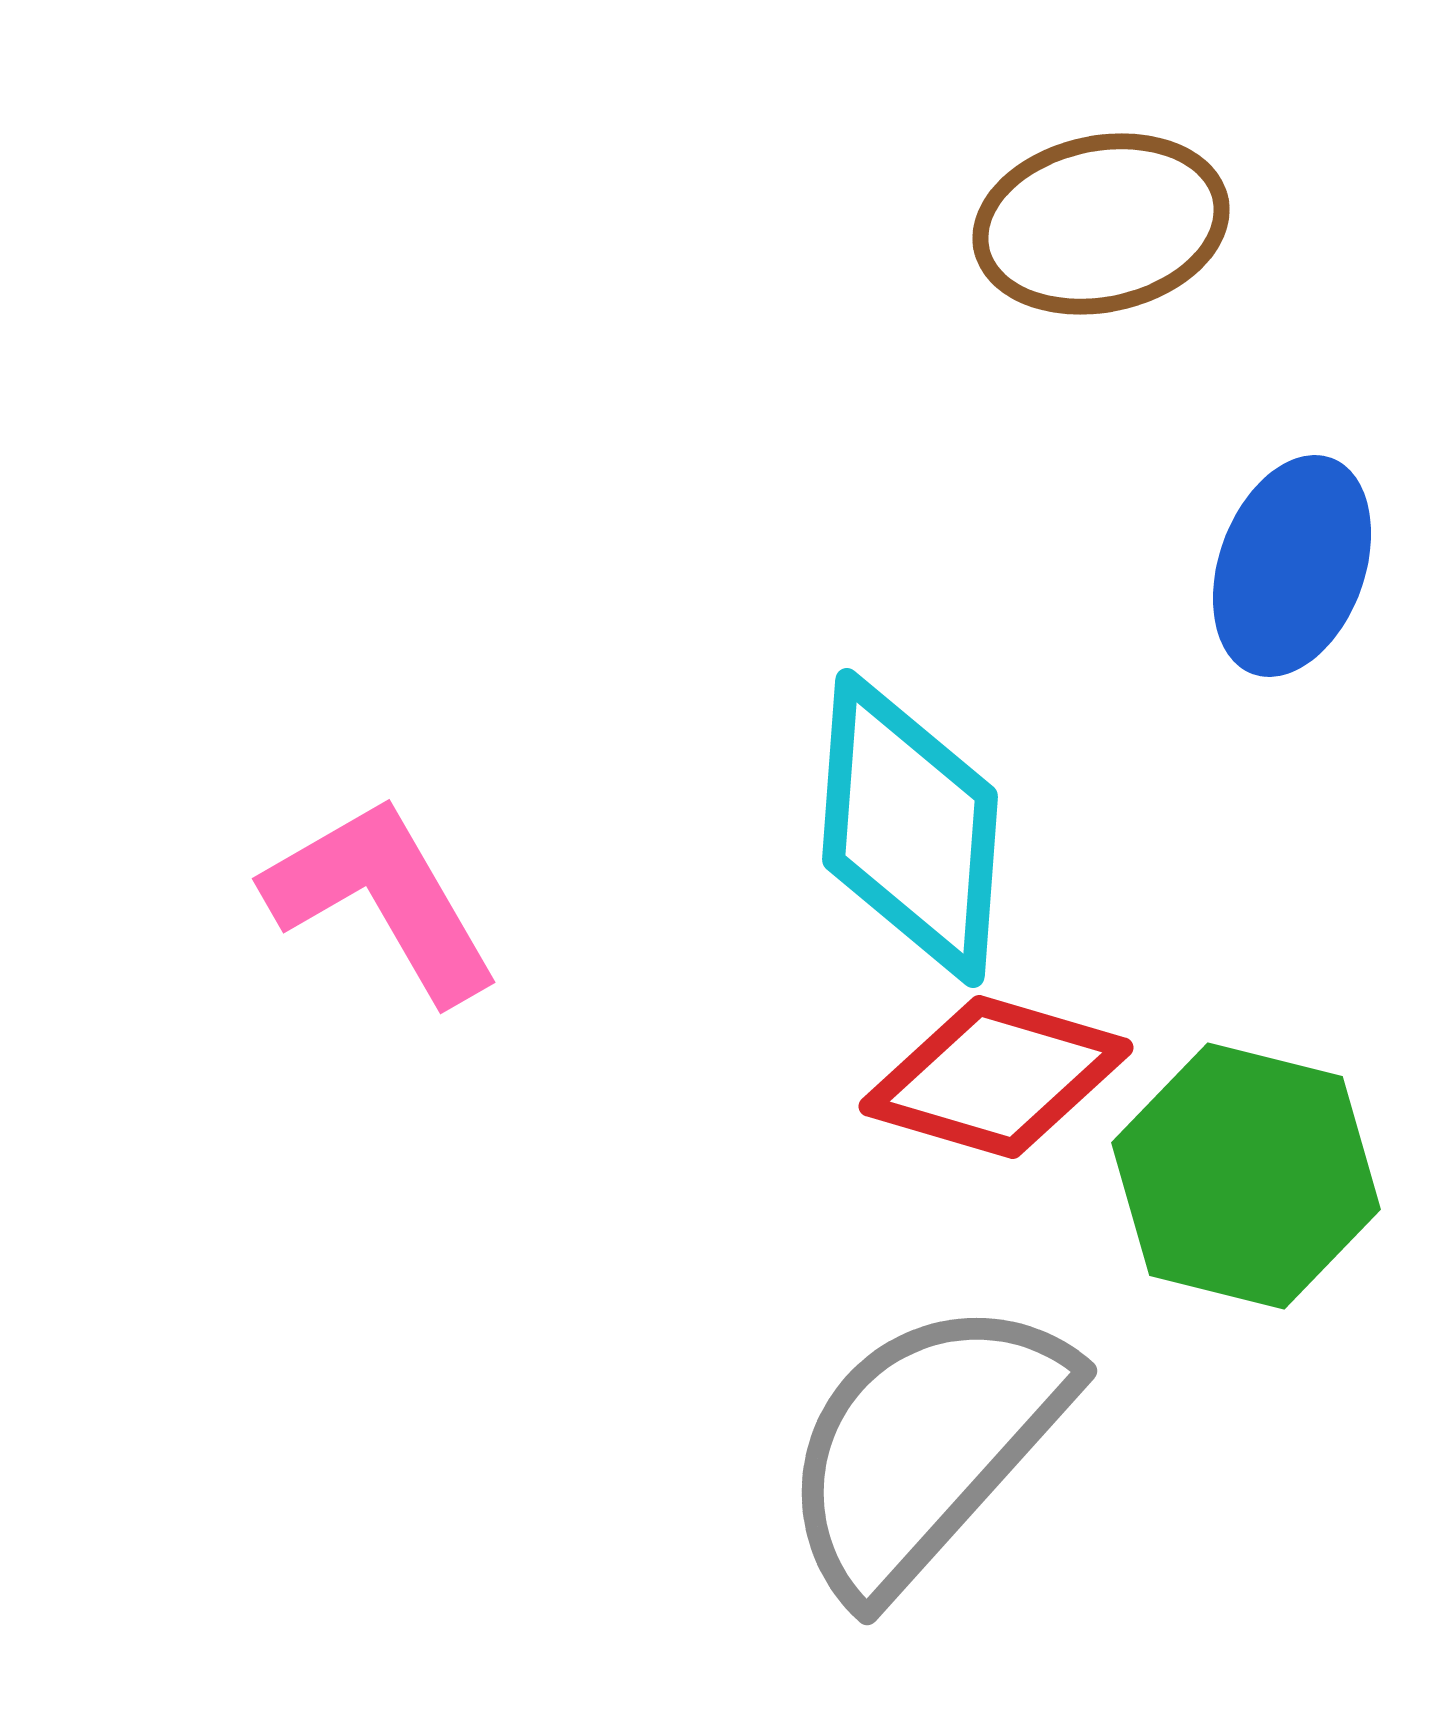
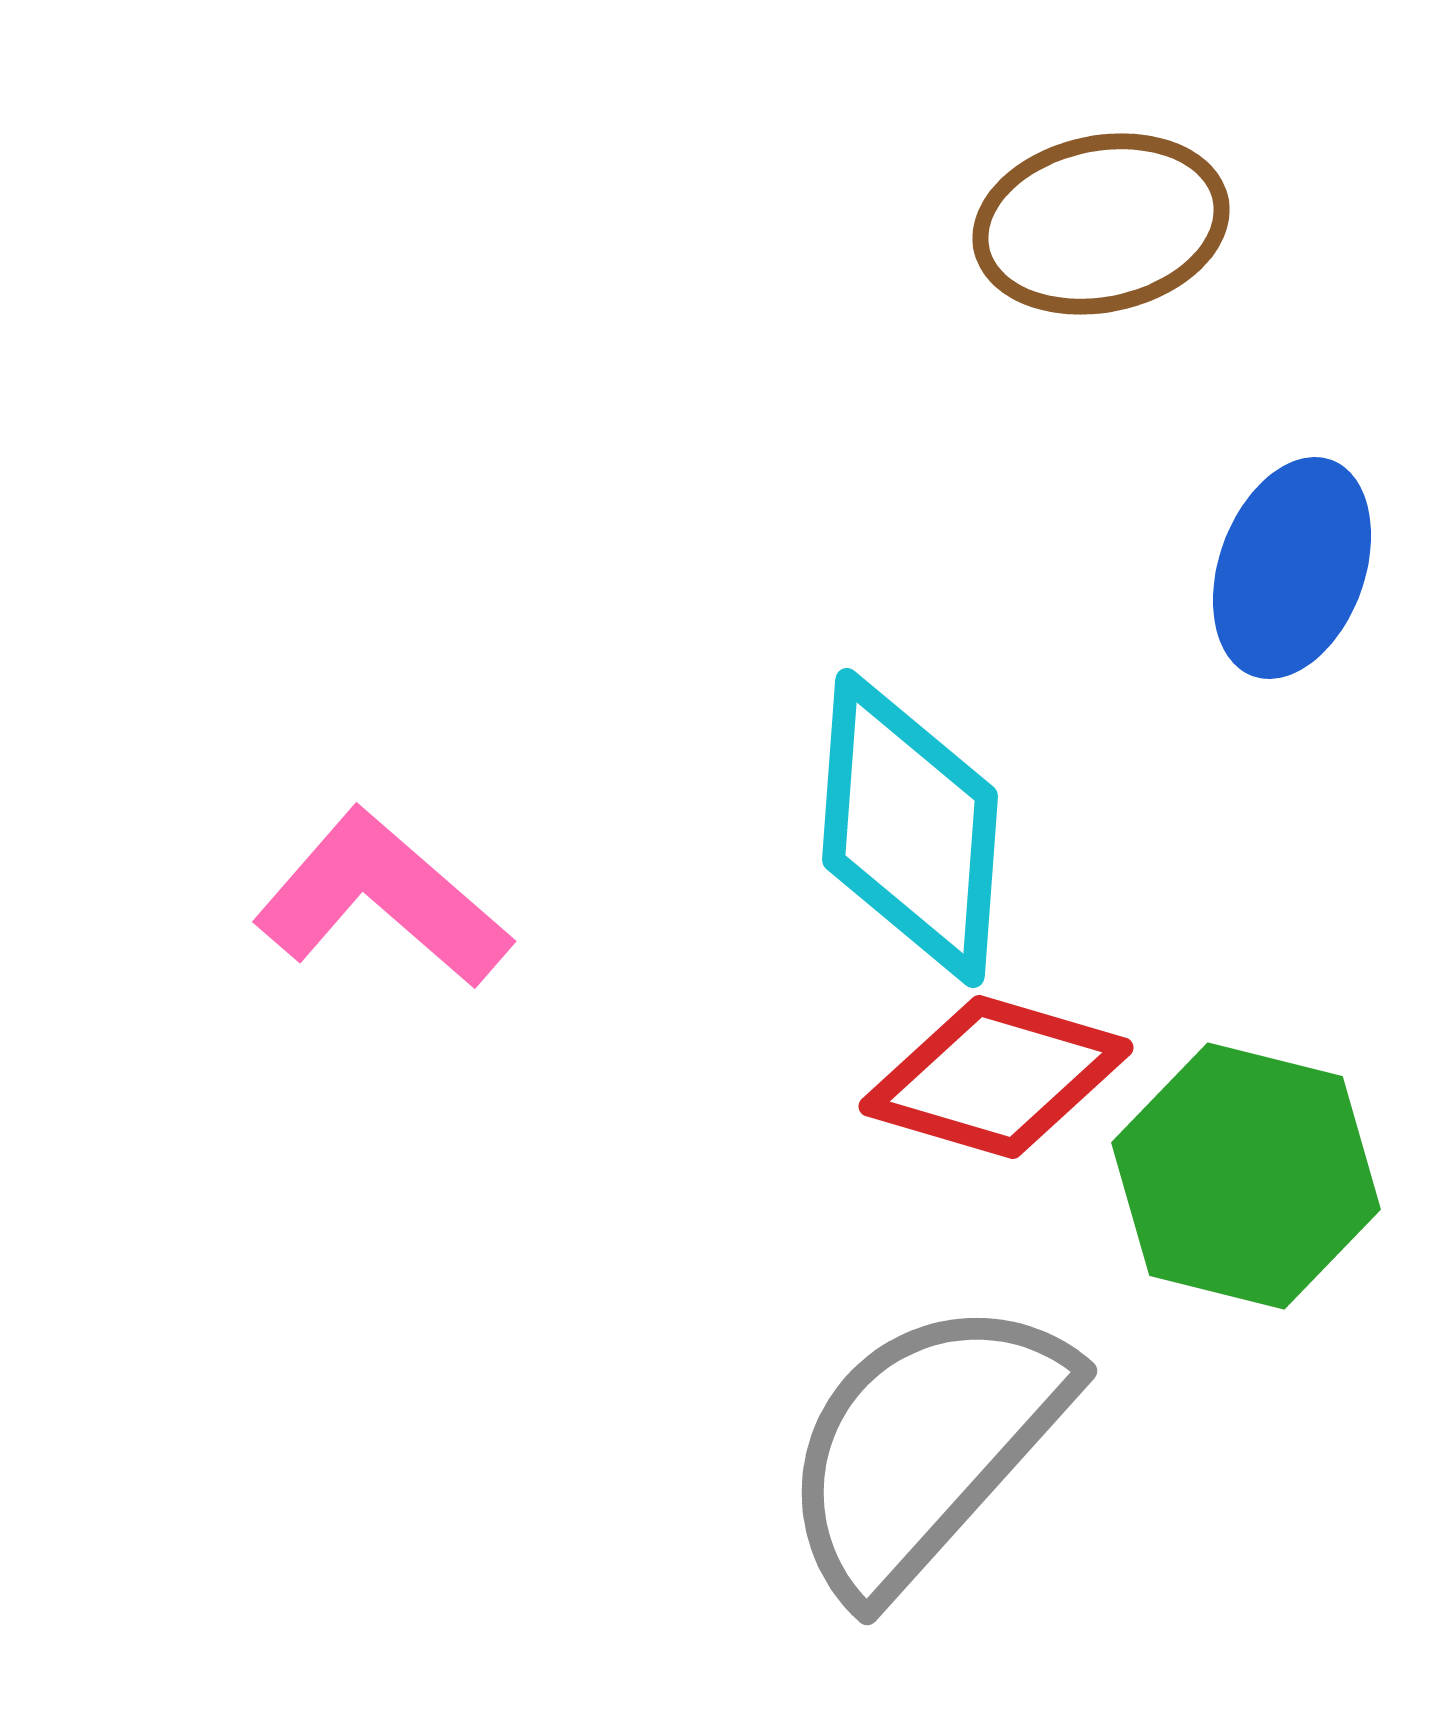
blue ellipse: moved 2 px down
pink L-shape: rotated 19 degrees counterclockwise
